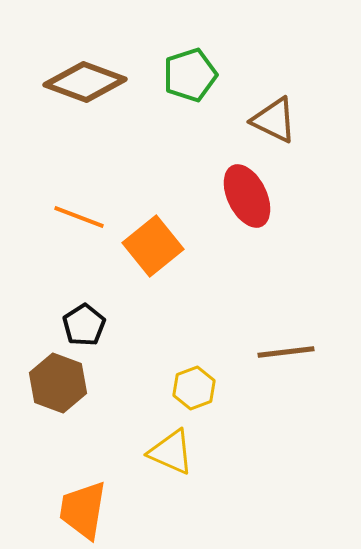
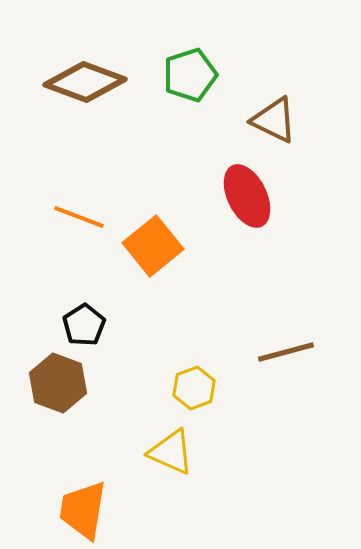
brown line: rotated 8 degrees counterclockwise
